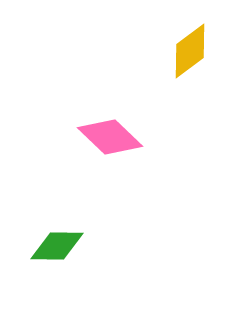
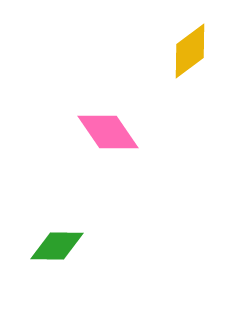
pink diamond: moved 2 px left, 5 px up; rotated 12 degrees clockwise
